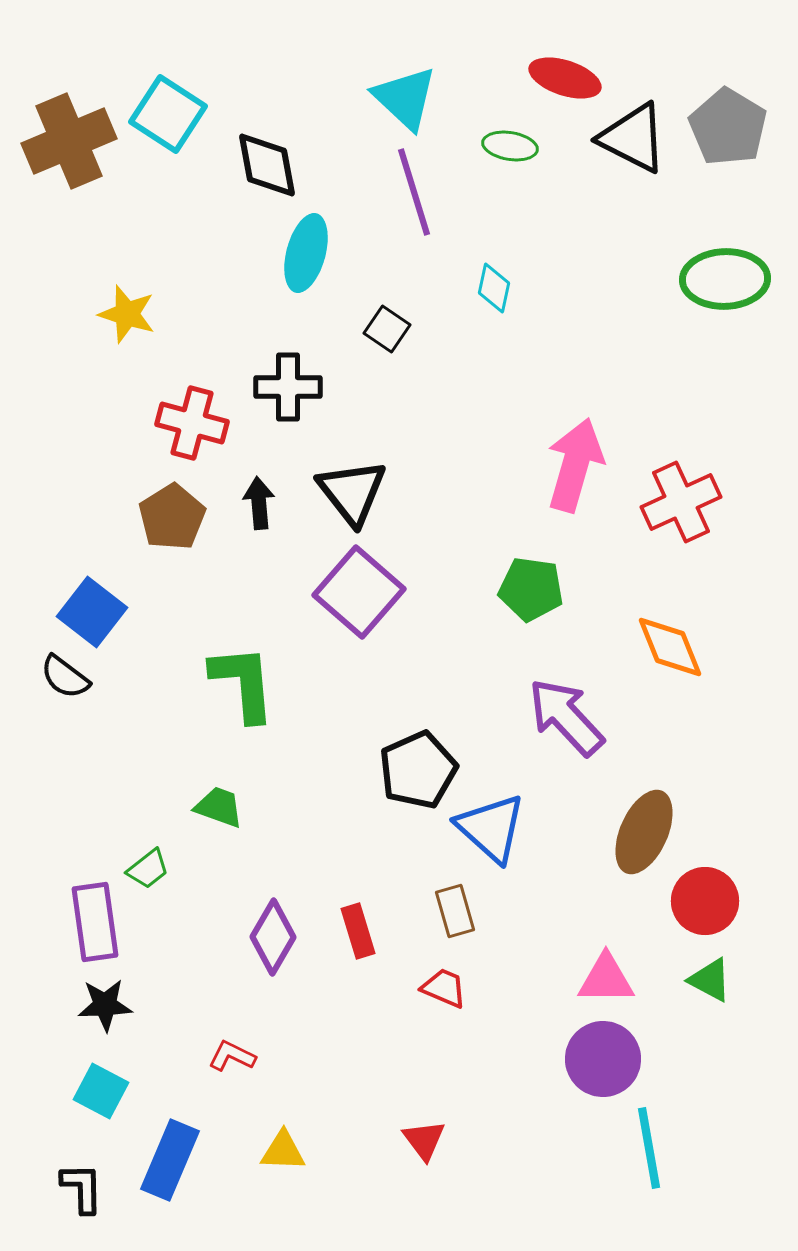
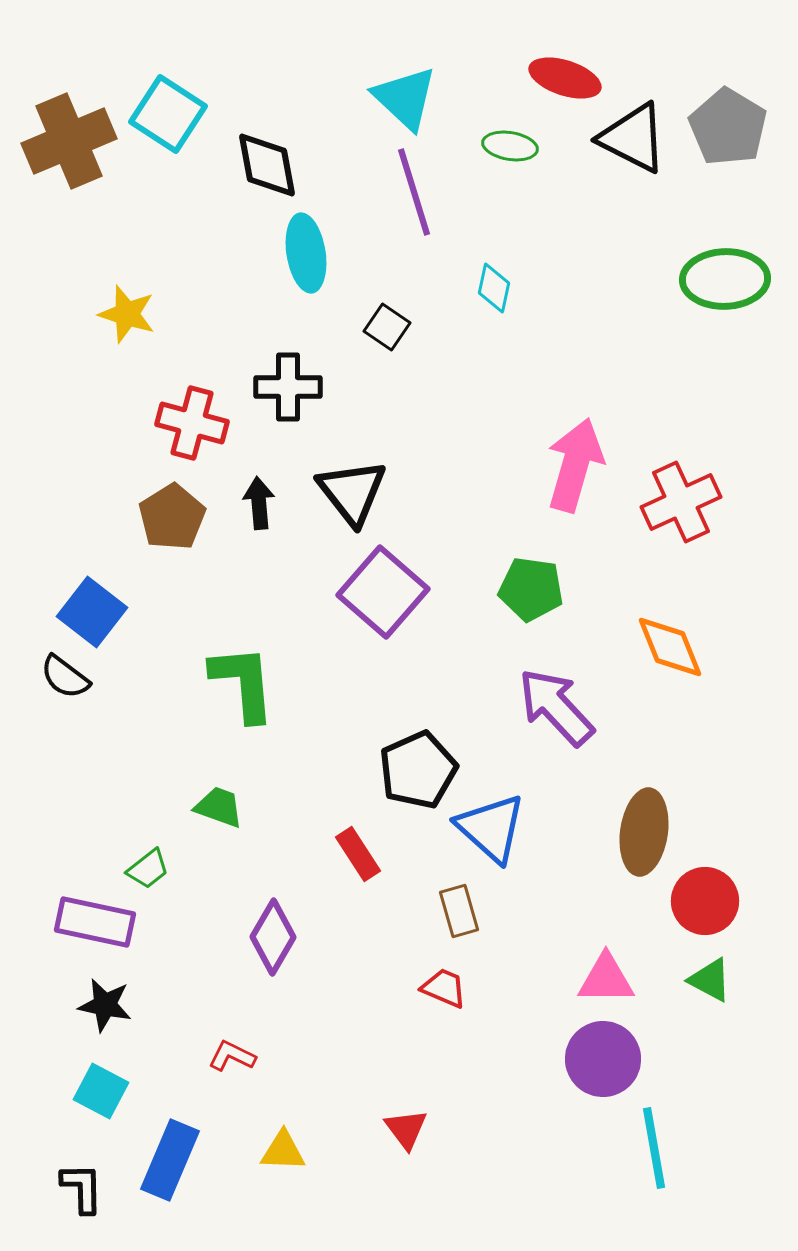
cyan ellipse at (306, 253): rotated 24 degrees counterclockwise
black square at (387, 329): moved 2 px up
purple square at (359, 592): moved 24 px right
purple arrow at (566, 717): moved 10 px left, 10 px up
brown ellipse at (644, 832): rotated 16 degrees counterclockwise
brown rectangle at (455, 911): moved 4 px right
purple rectangle at (95, 922): rotated 70 degrees counterclockwise
red rectangle at (358, 931): moved 77 px up; rotated 16 degrees counterclockwise
black star at (105, 1005): rotated 14 degrees clockwise
red triangle at (424, 1140): moved 18 px left, 11 px up
cyan line at (649, 1148): moved 5 px right
